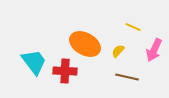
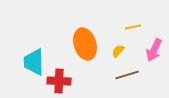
yellow line: rotated 35 degrees counterclockwise
orange ellipse: rotated 44 degrees clockwise
cyan trapezoid: rotated 144 degrees counterclockwise
red cross: moved 6 px left, 10 px down
brown line: moved 2 px up; rotated 30 degrees counterclockwise
